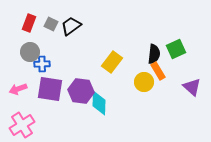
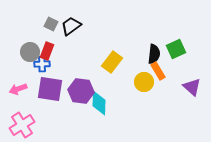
red rectangle: moved 18 px right, 28 px down
